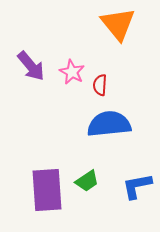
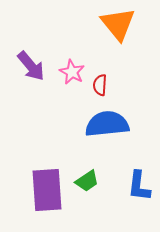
blue semicircle: moved 2 px left
blue L-shape: moved 2 px right; rotated 72 degrees counterclockwise
